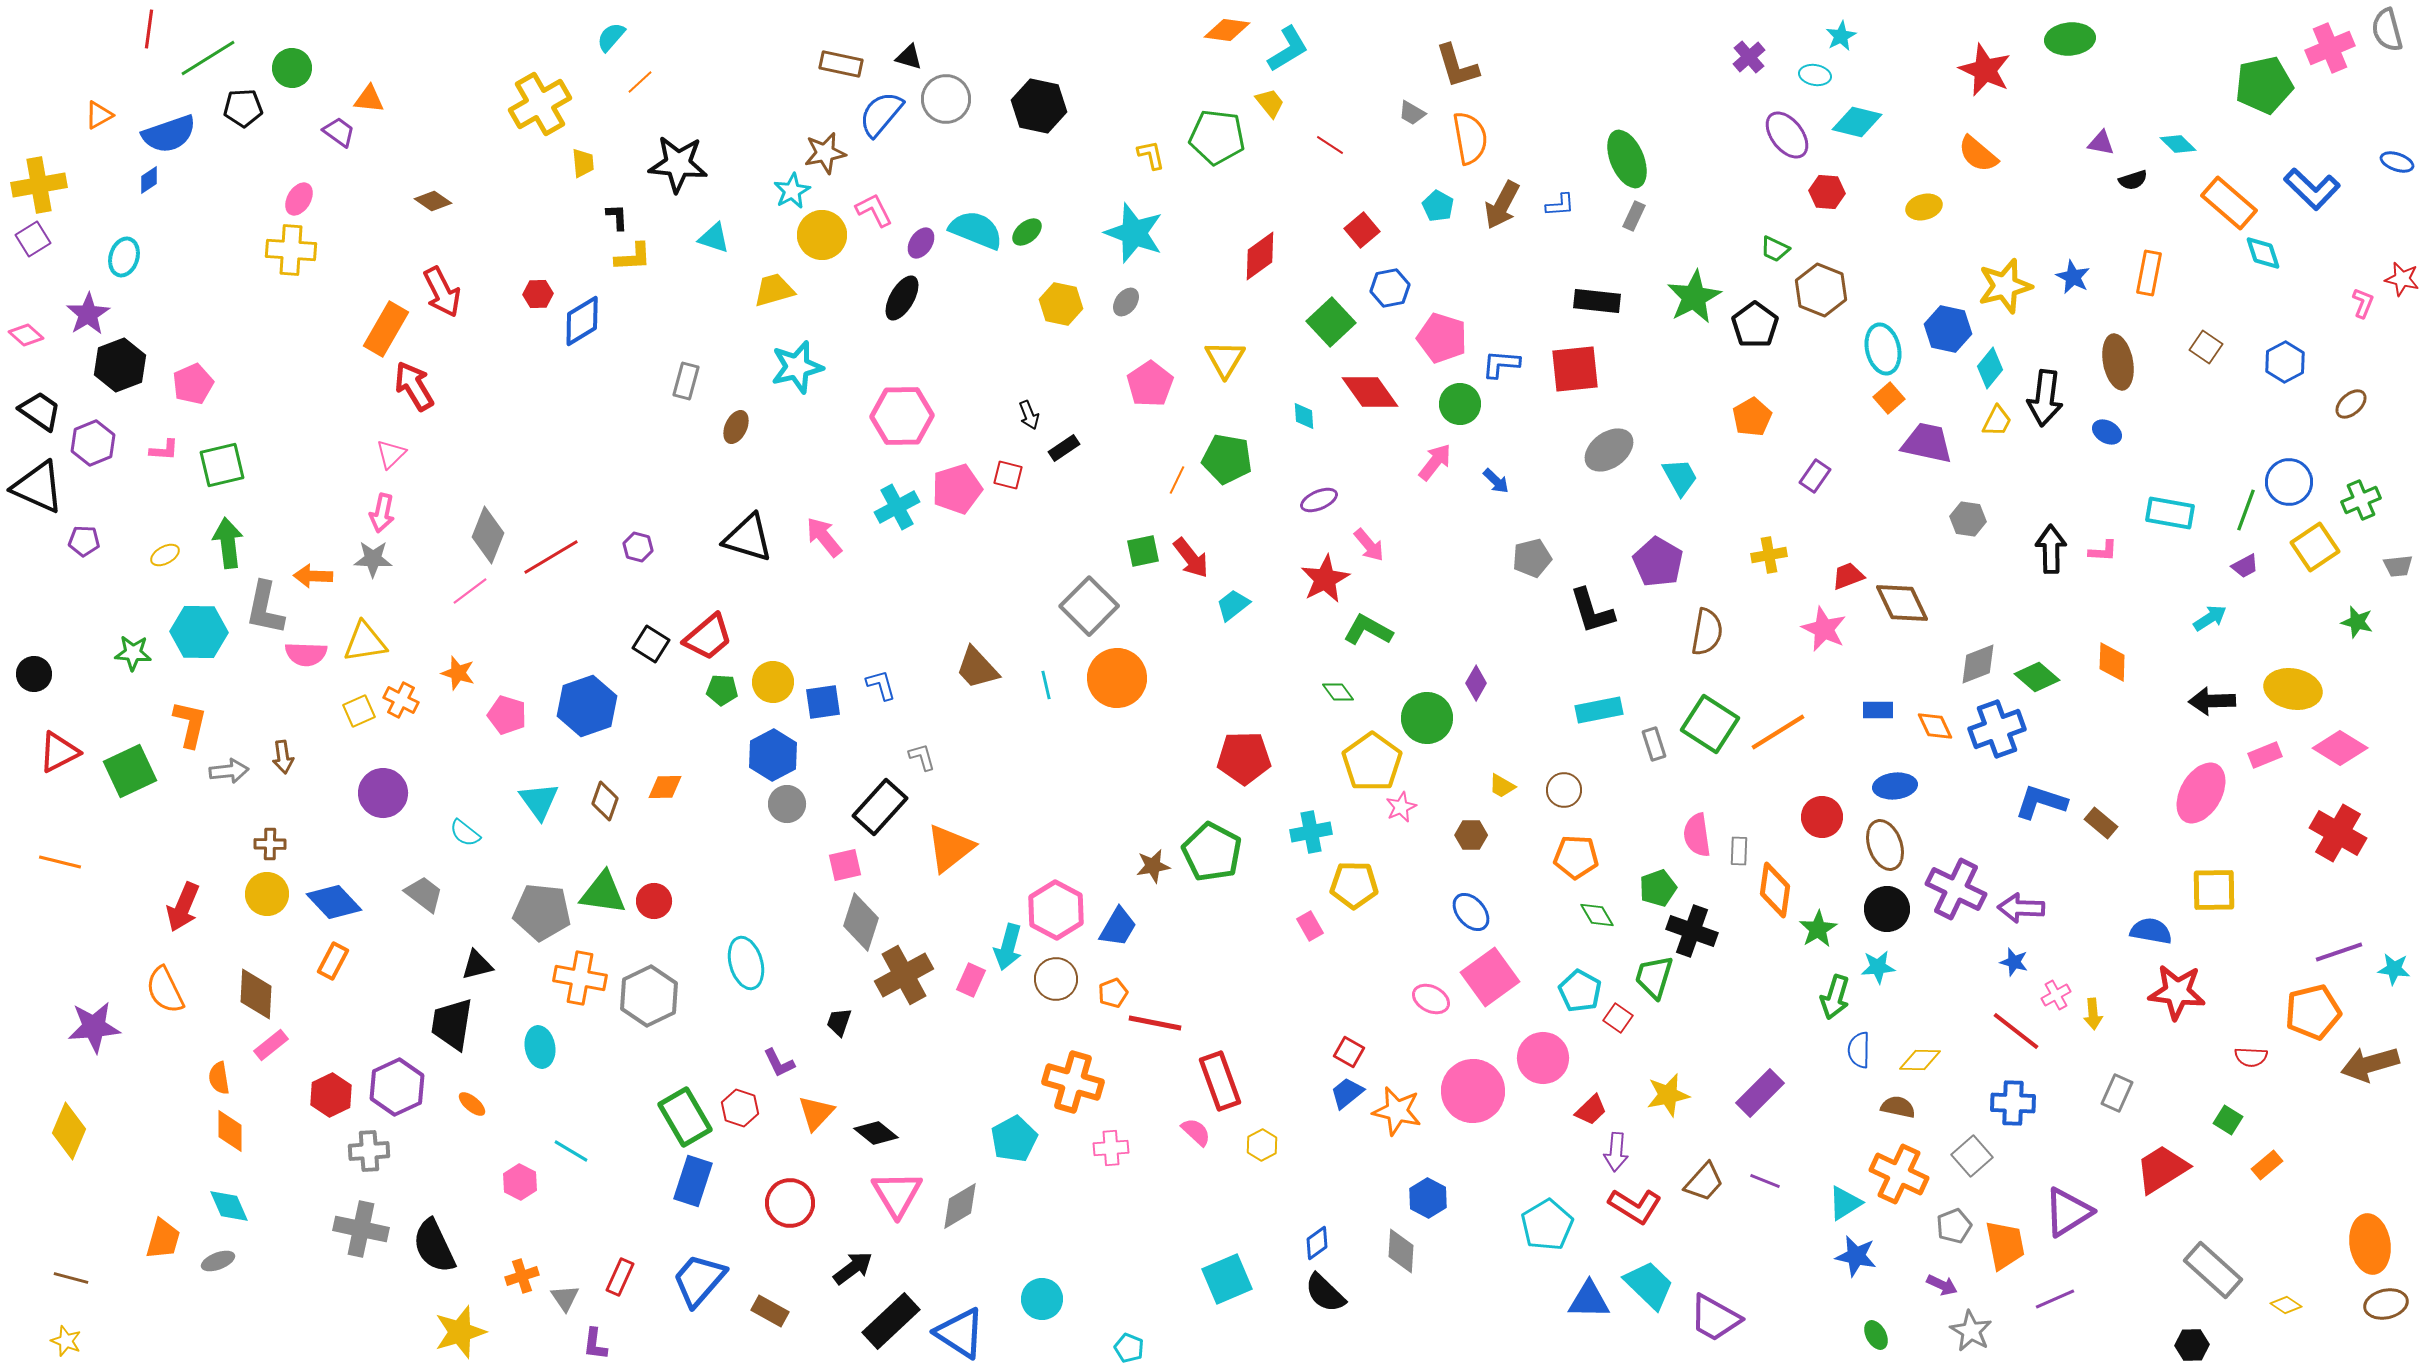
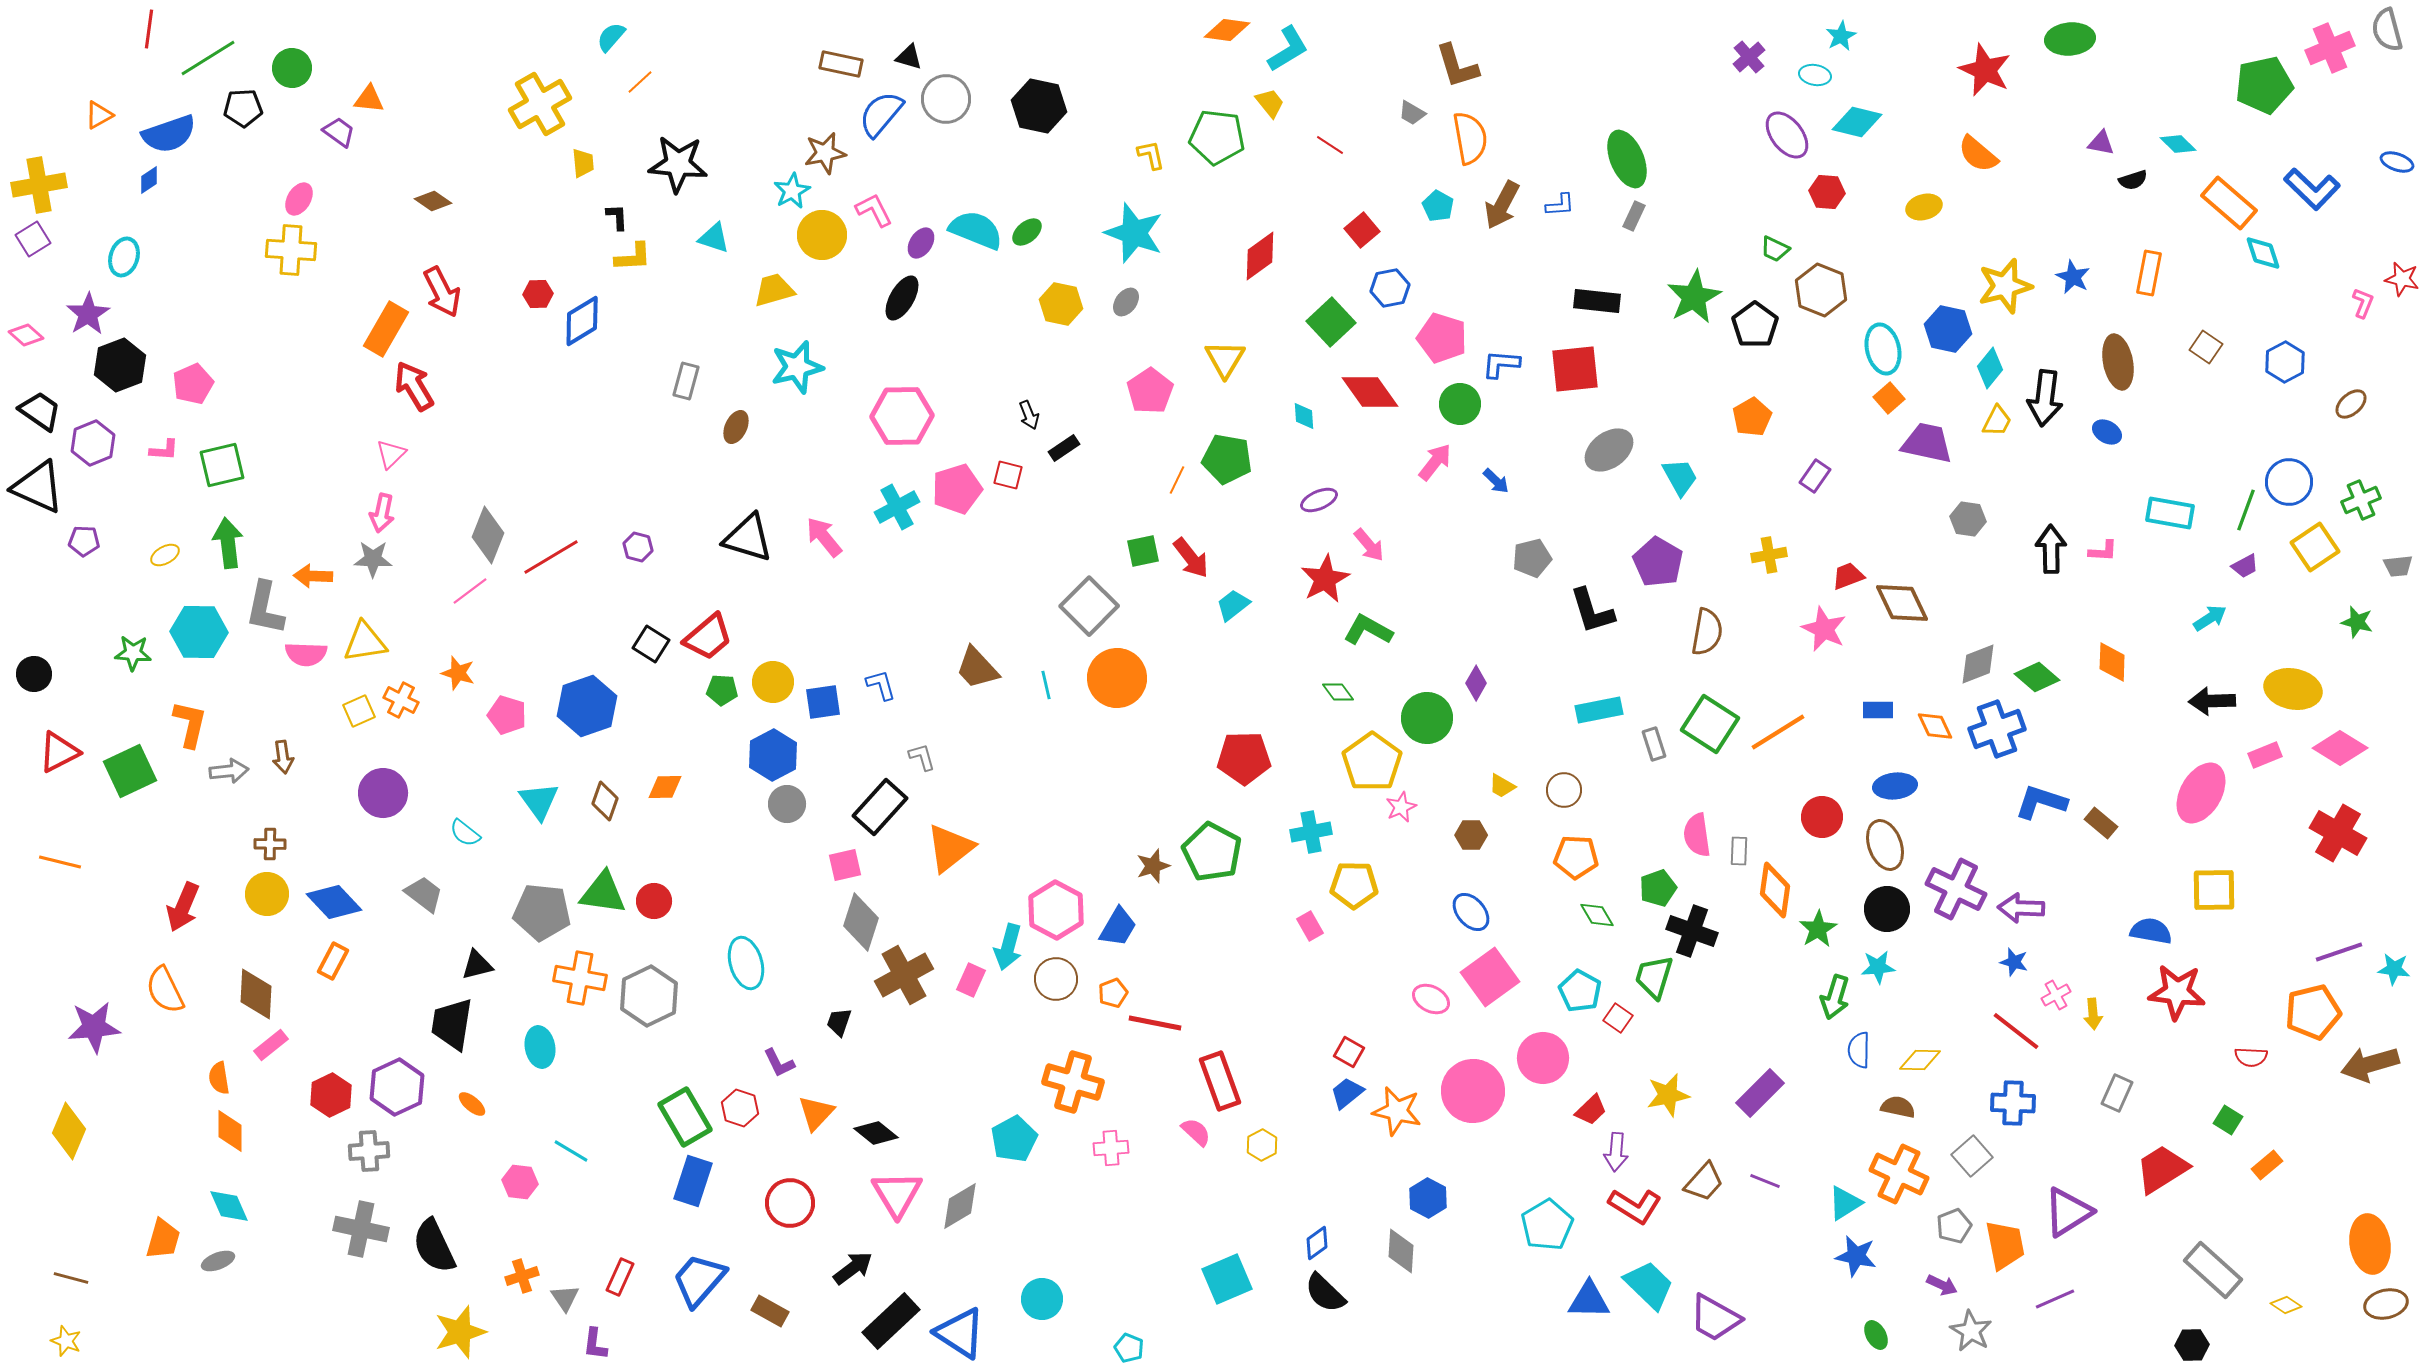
pink pentagon at (1150, 384): moved 7 px down
brown star at (1153, 866): rotated 8 degrees counterclockwise
pink hexagon at (520, 1182): rotated 20 degrees counterclockwise
